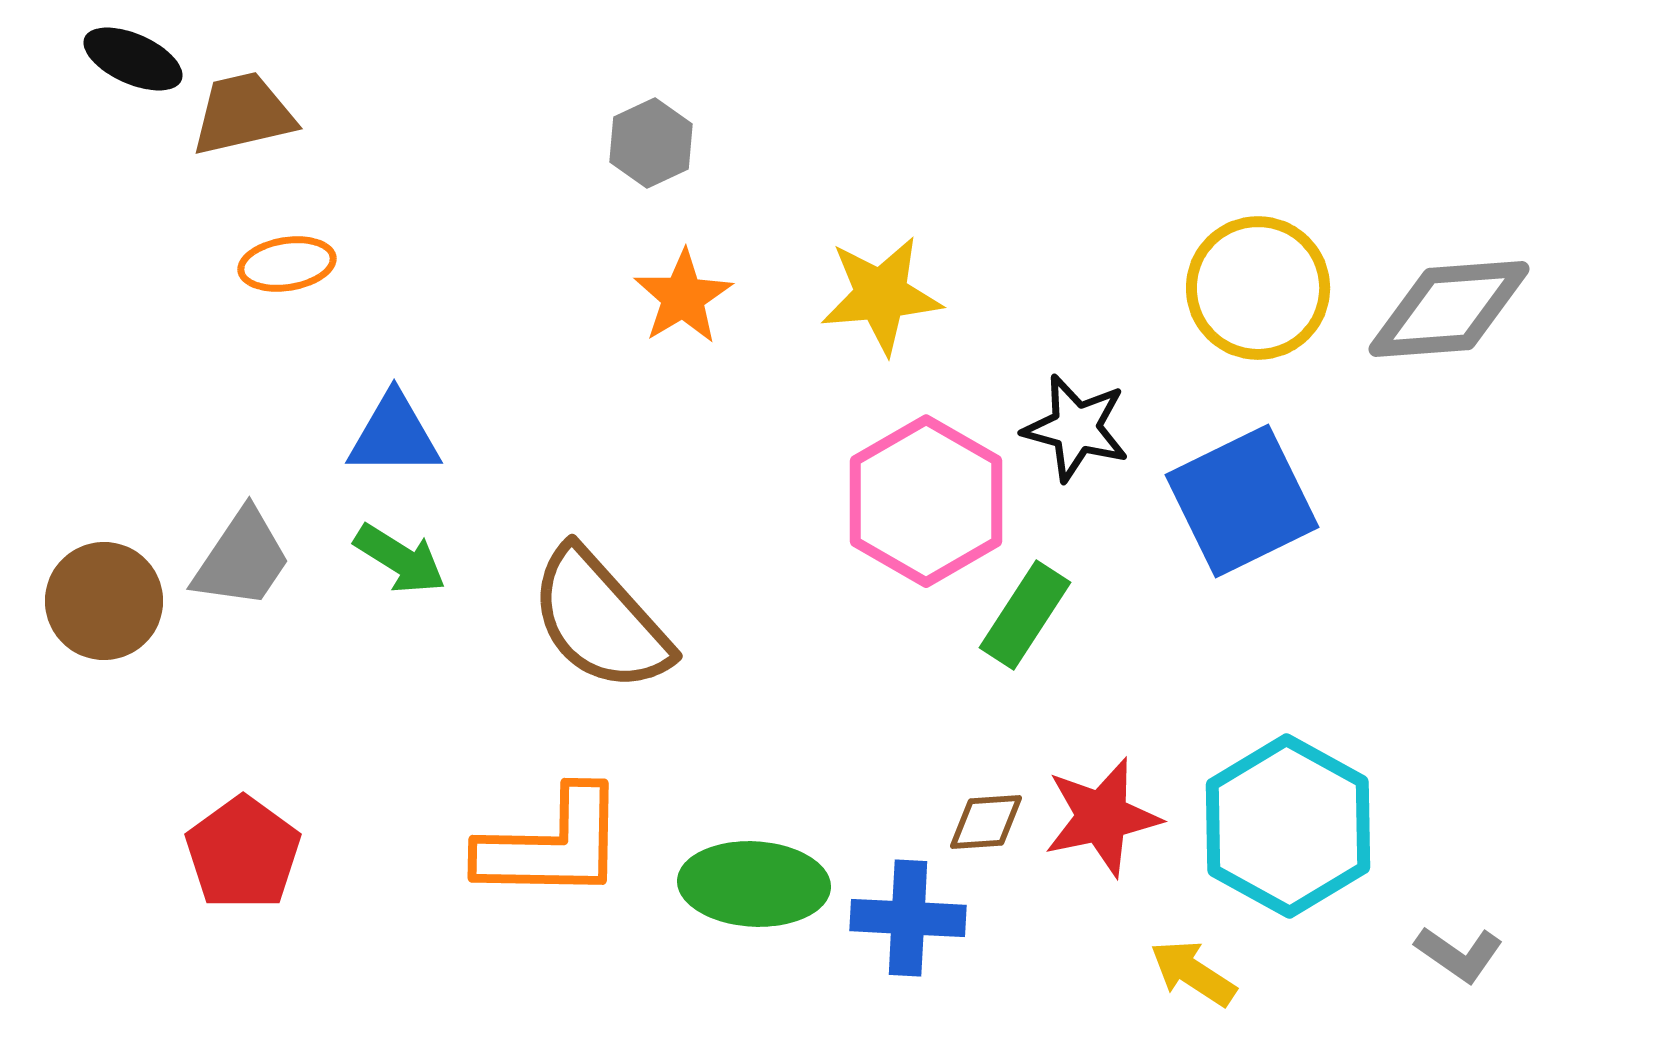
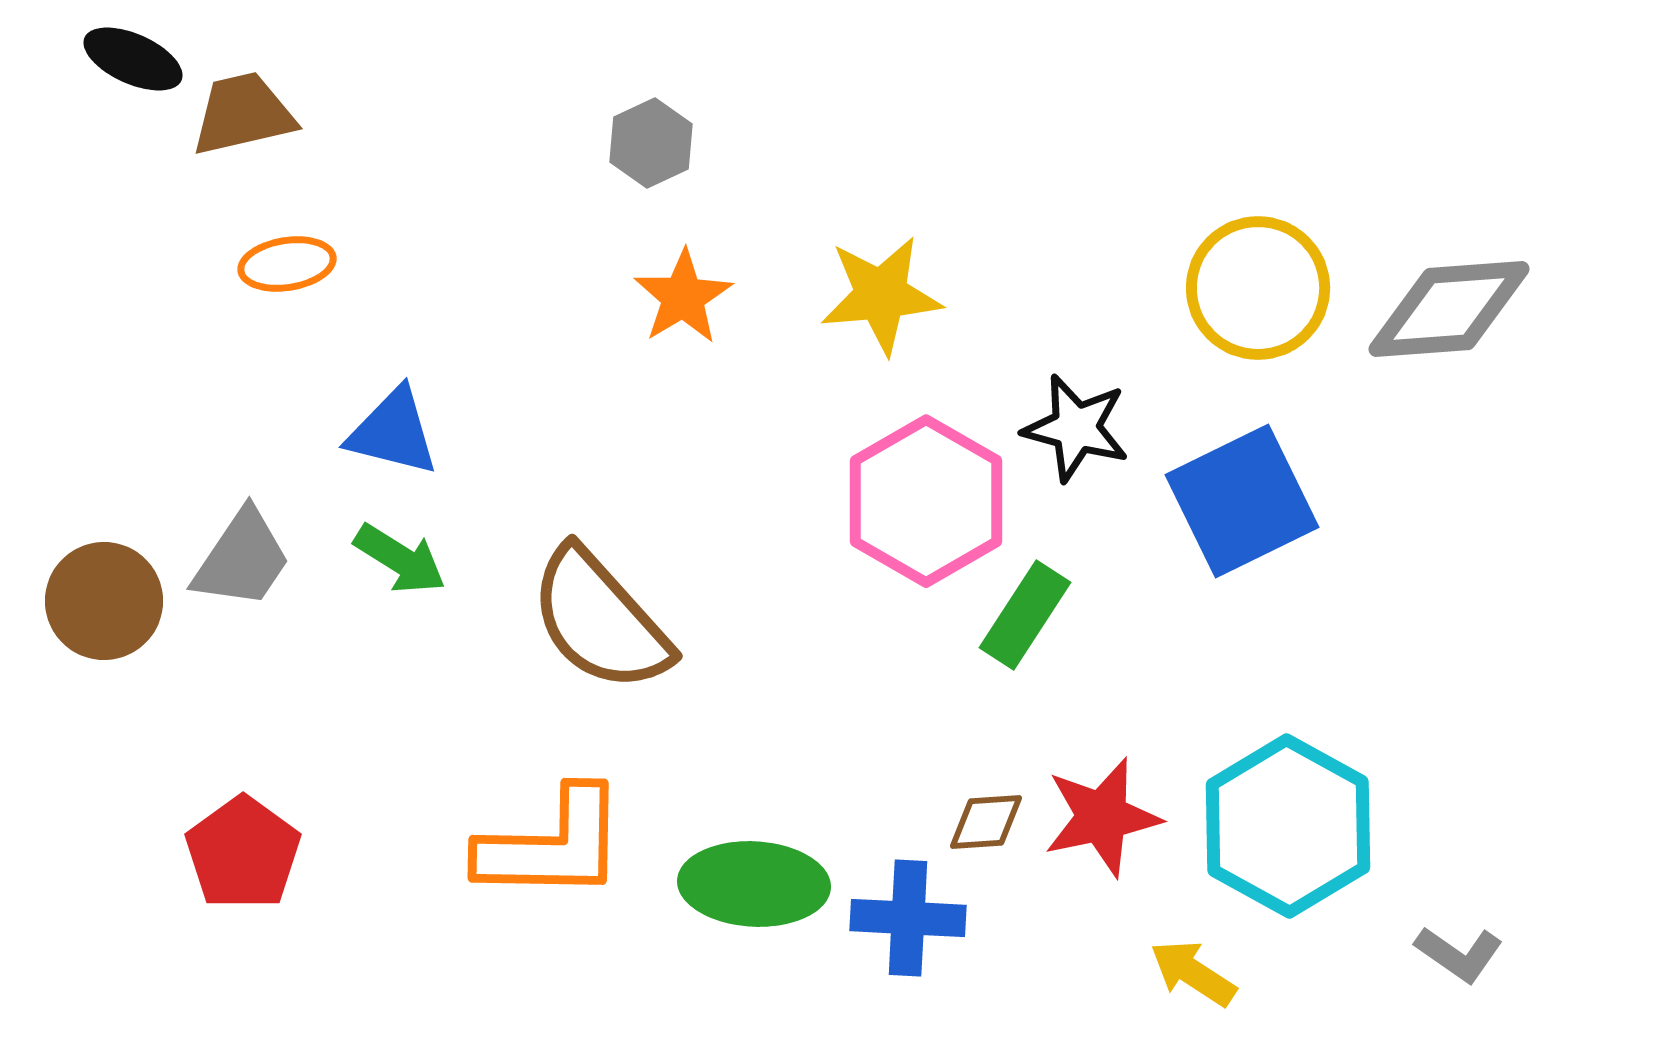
blue triangle: moved 1 px left, 3 px up; rotated 14 degrees clockwise
